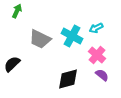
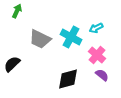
cyan cross: moved 1 px left, 1 px down
